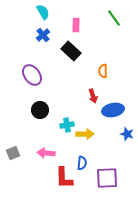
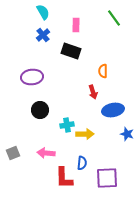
black rectangle: rotated 24 degrees counterclockwise
purple ellipse: moved 2 px down; rotated 60 degrees counterclockwise
red arrow: moved 4 px up
